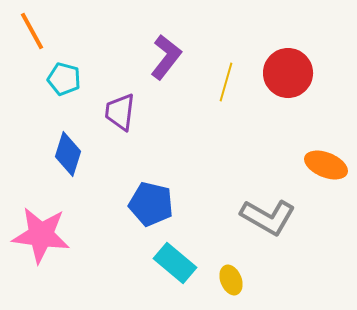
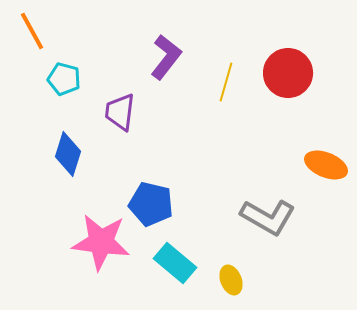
pink star: moved 60 px right, 7 px down
